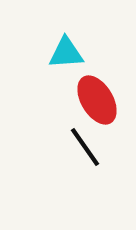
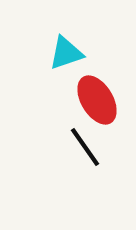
cyan triangle: rotated 15 degrees counterclockwise
